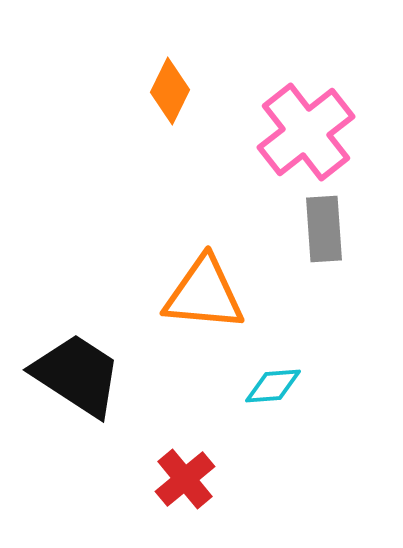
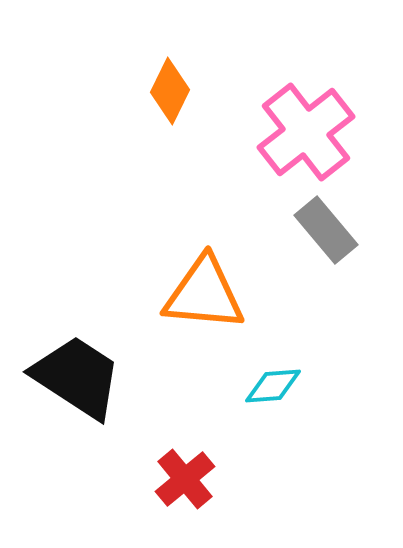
gray rectangle: moved 2 px right, 1 px down; rotated 36 degrees counterclockwise
black trapezoid: moved 2 px down
